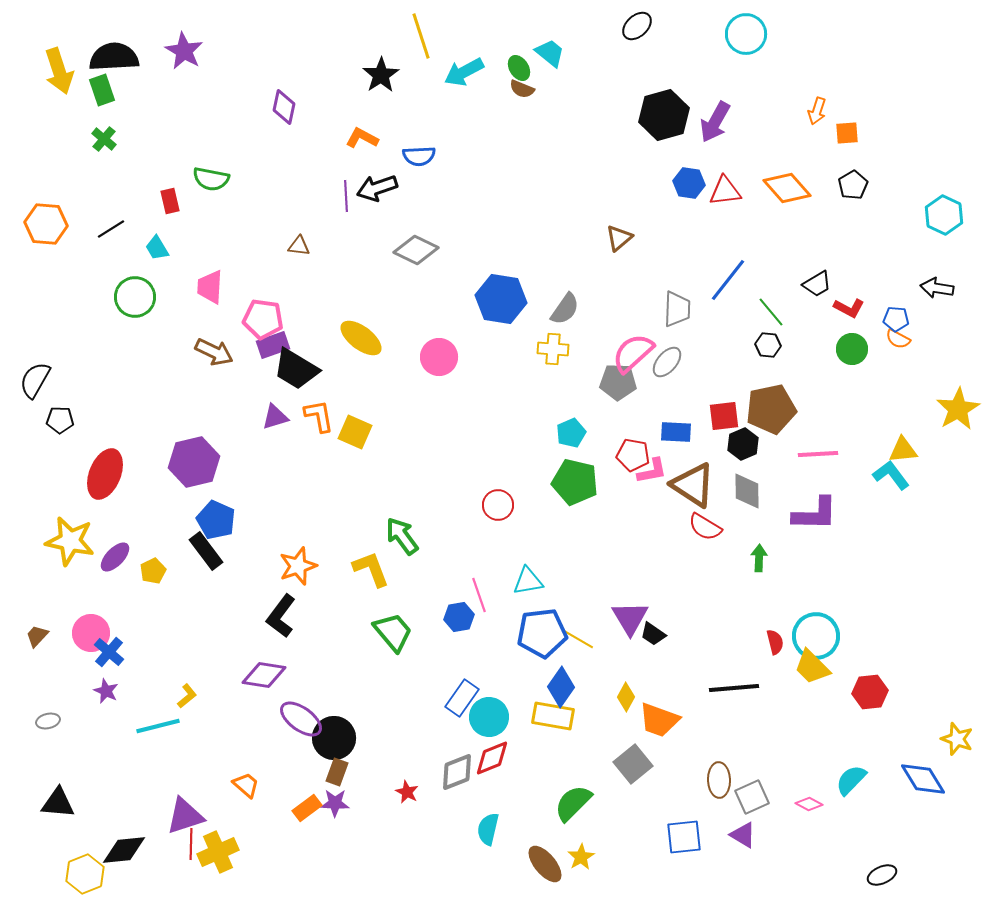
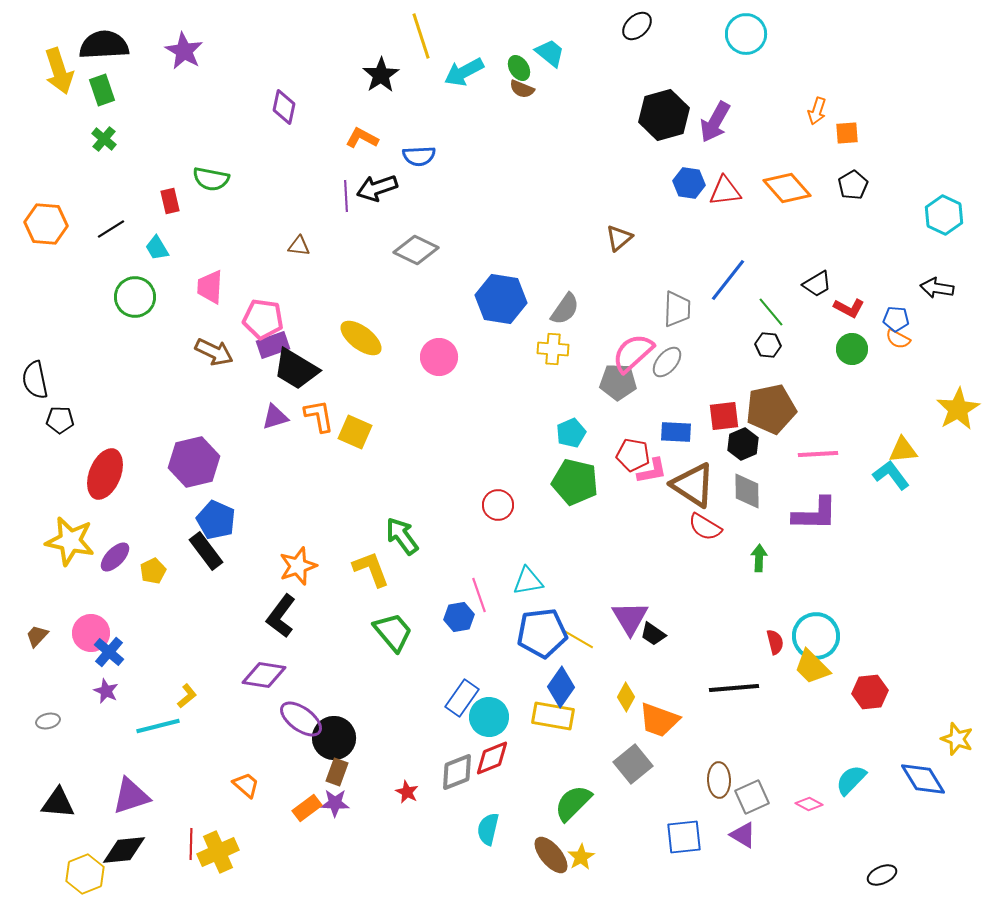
black semicircle at (114, 57): moved 10 px left, 12 px up
black semicircle at (35, 380): rotated 42 degrees counterclockwise
purple triangle at (185, 816): moved 54 px left, 20 px up
brown ellipse at (545, 864): moved 6 px right, 9 px up
